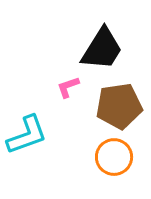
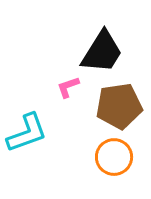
black trapezoid: moved 3 px down
cyan L-shape: moved 2 px up
